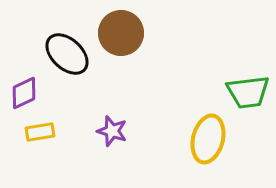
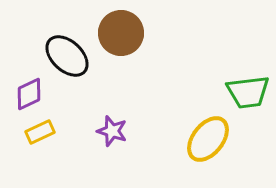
black ellipse: moved 2 px down
purple diamond: moved 5 px right, 1 px down
yellow rectangle: rotated 16 degrees counterclockwise
yellow ellipse: rotated 24 degrees clockwise
